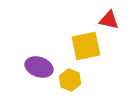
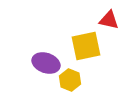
purple ellipse: moved 7 px right, 4 px up
